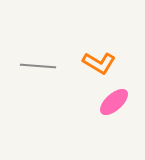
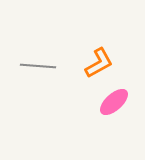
orange L-shape: rotated 60 degrees counterclockwise
